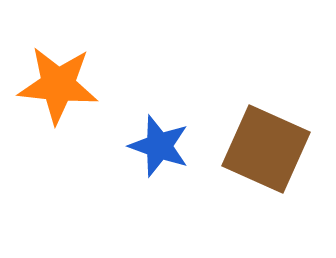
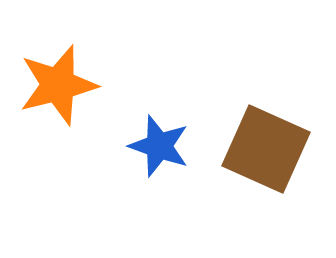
orange star: rotated 20 degrees counterclockwise
